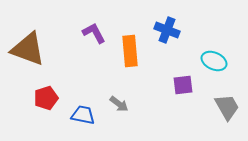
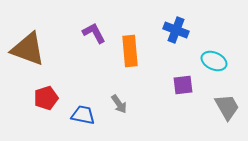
blue cross: moved 9 px right
gray arrow: rotated 18 degrees clockwise
